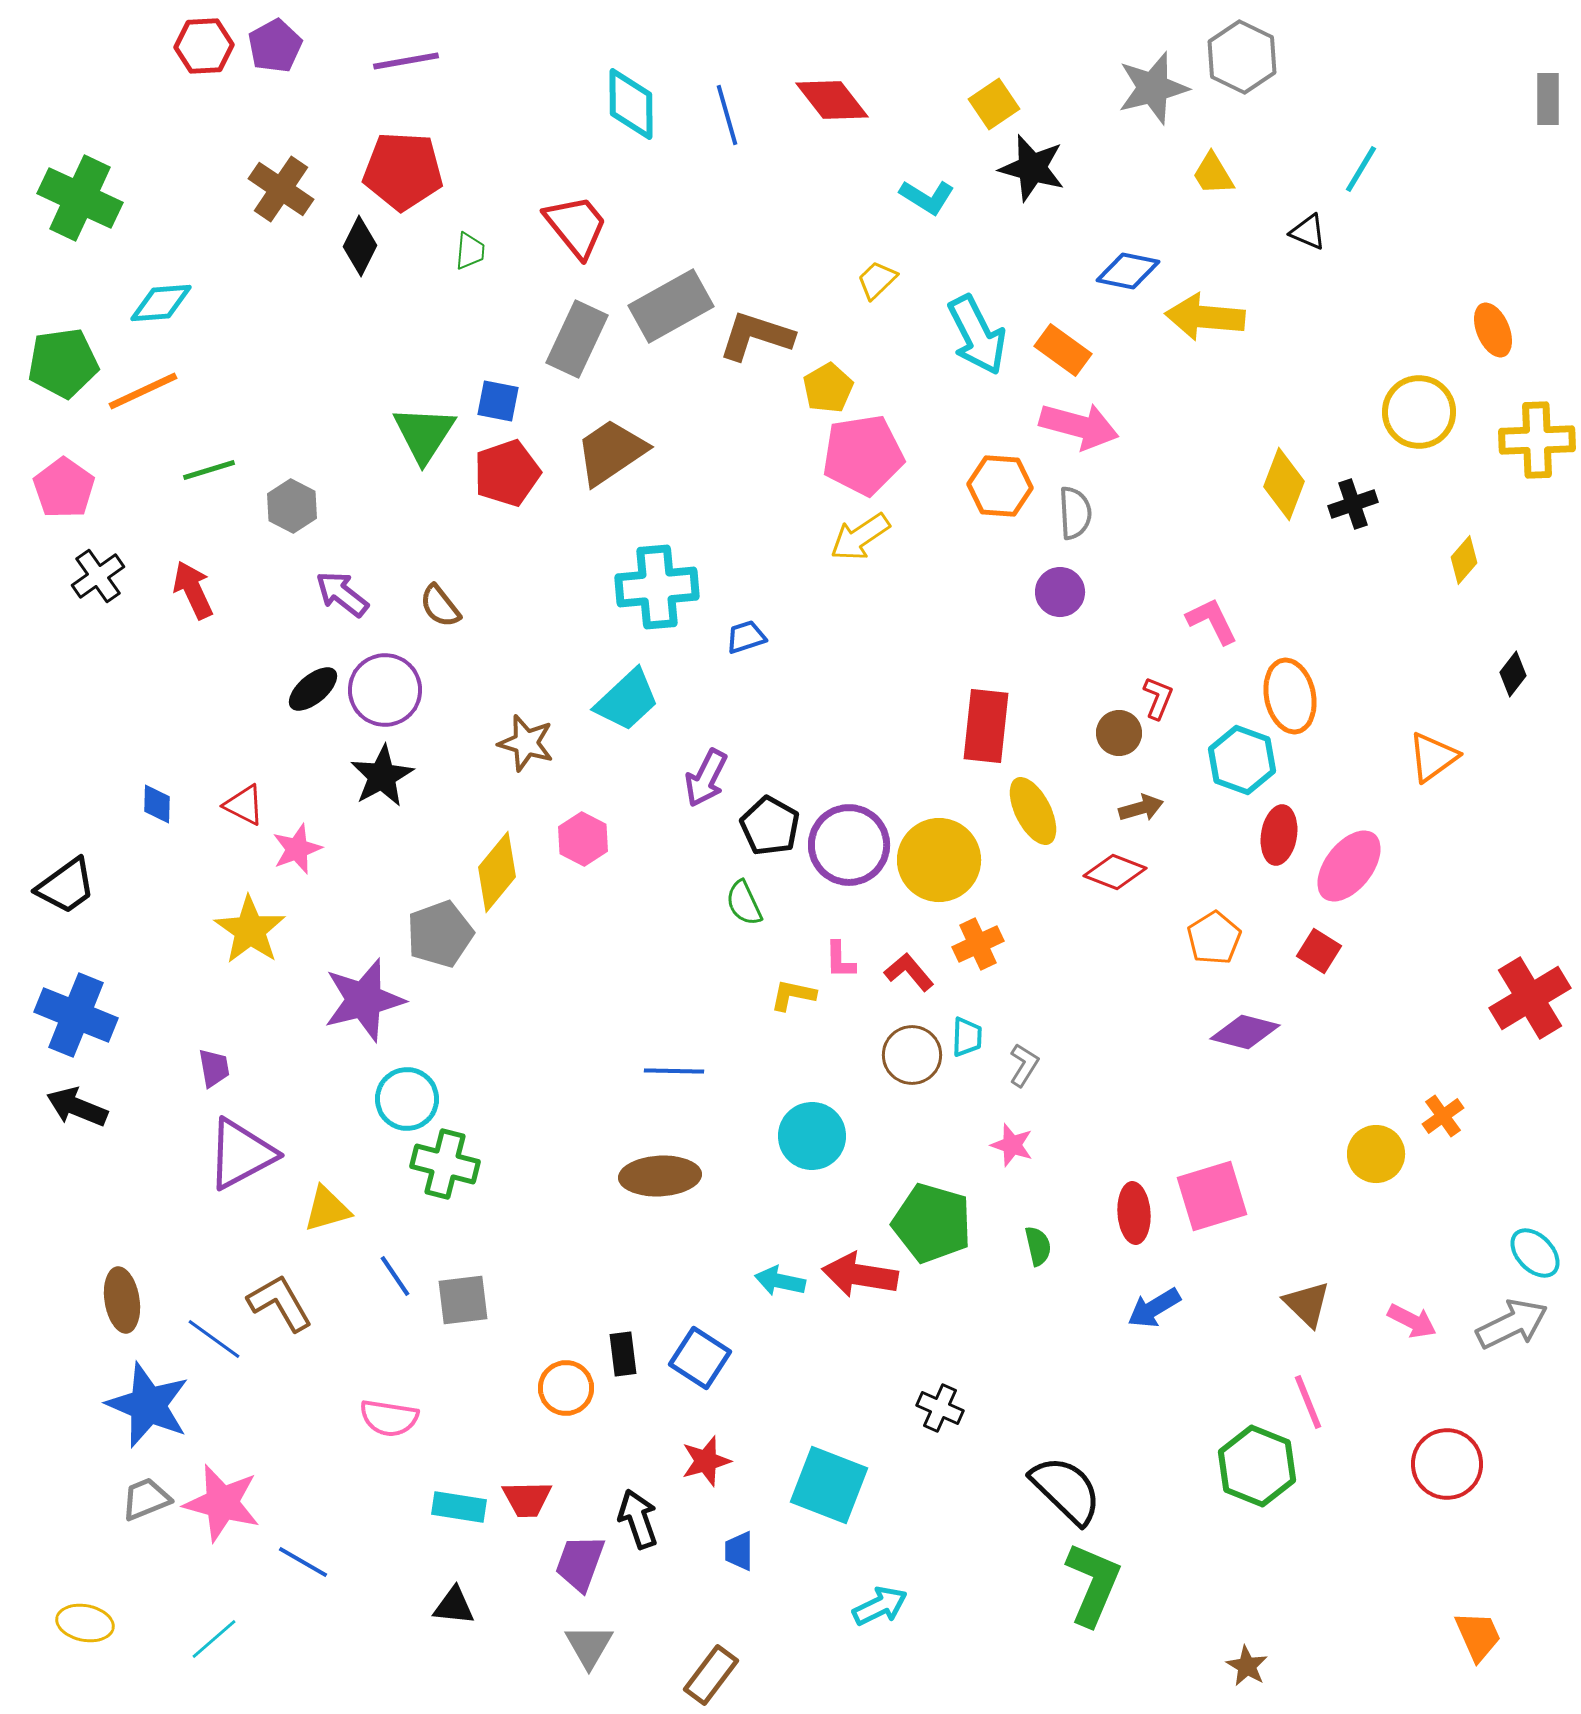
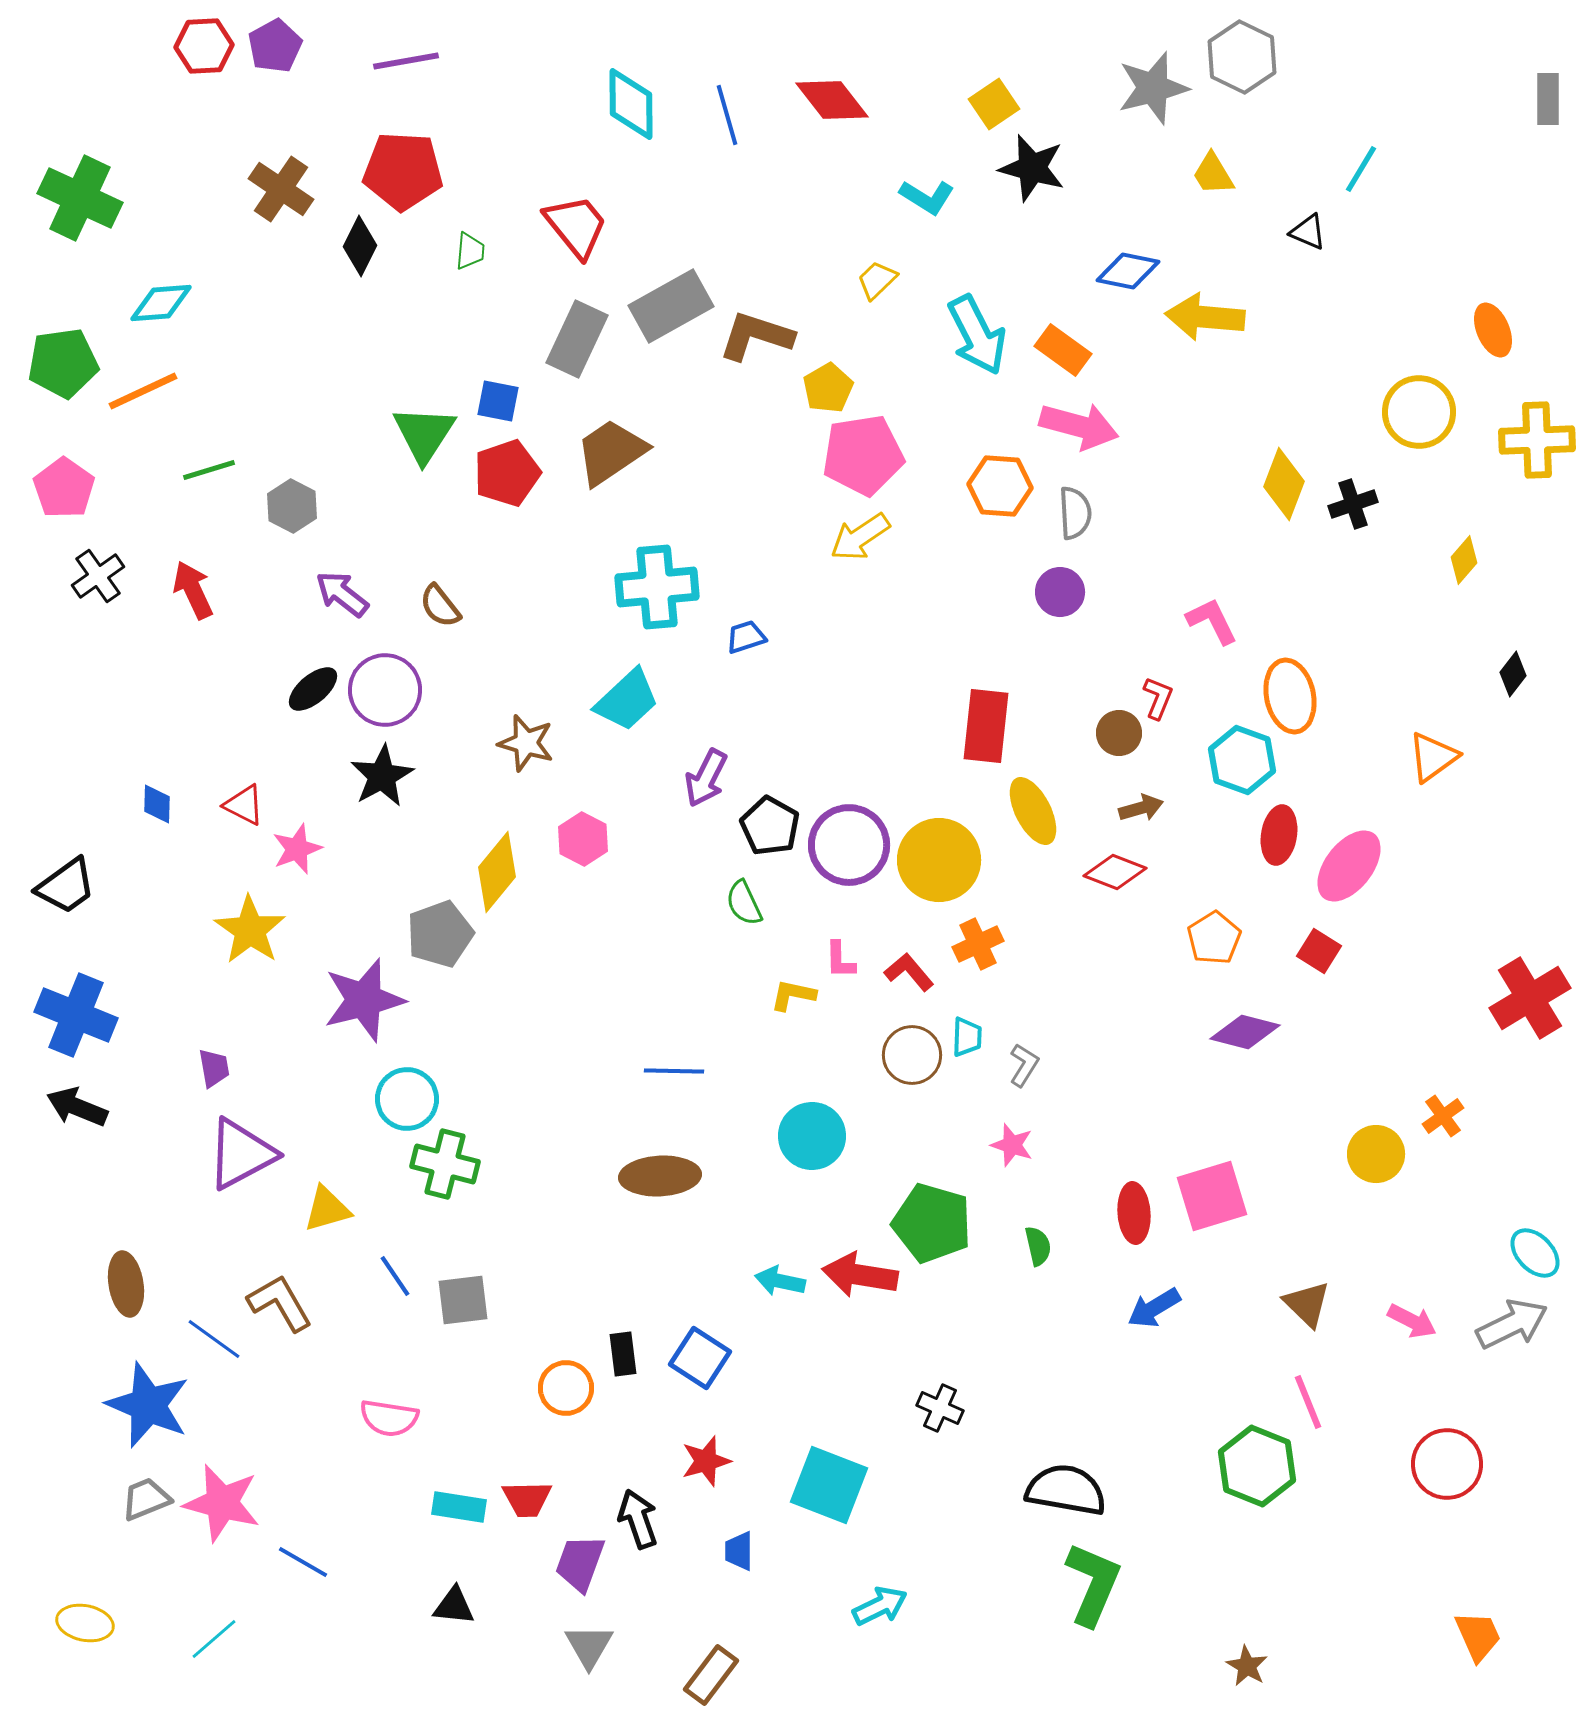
brown ellipse at (122, 1300): moved 4 px right, 16 px up
black semicircle at (1066, 1490): rotated 34 degrees counterclockwise
